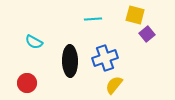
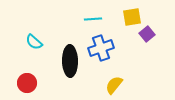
yellow square: moved 3 px left, 2 px down; rotated 24 degrees counterclockwise
cyan semicircle: rotated 12 degrees clockwise
blue cross: moved 4 px left, 10 px up
